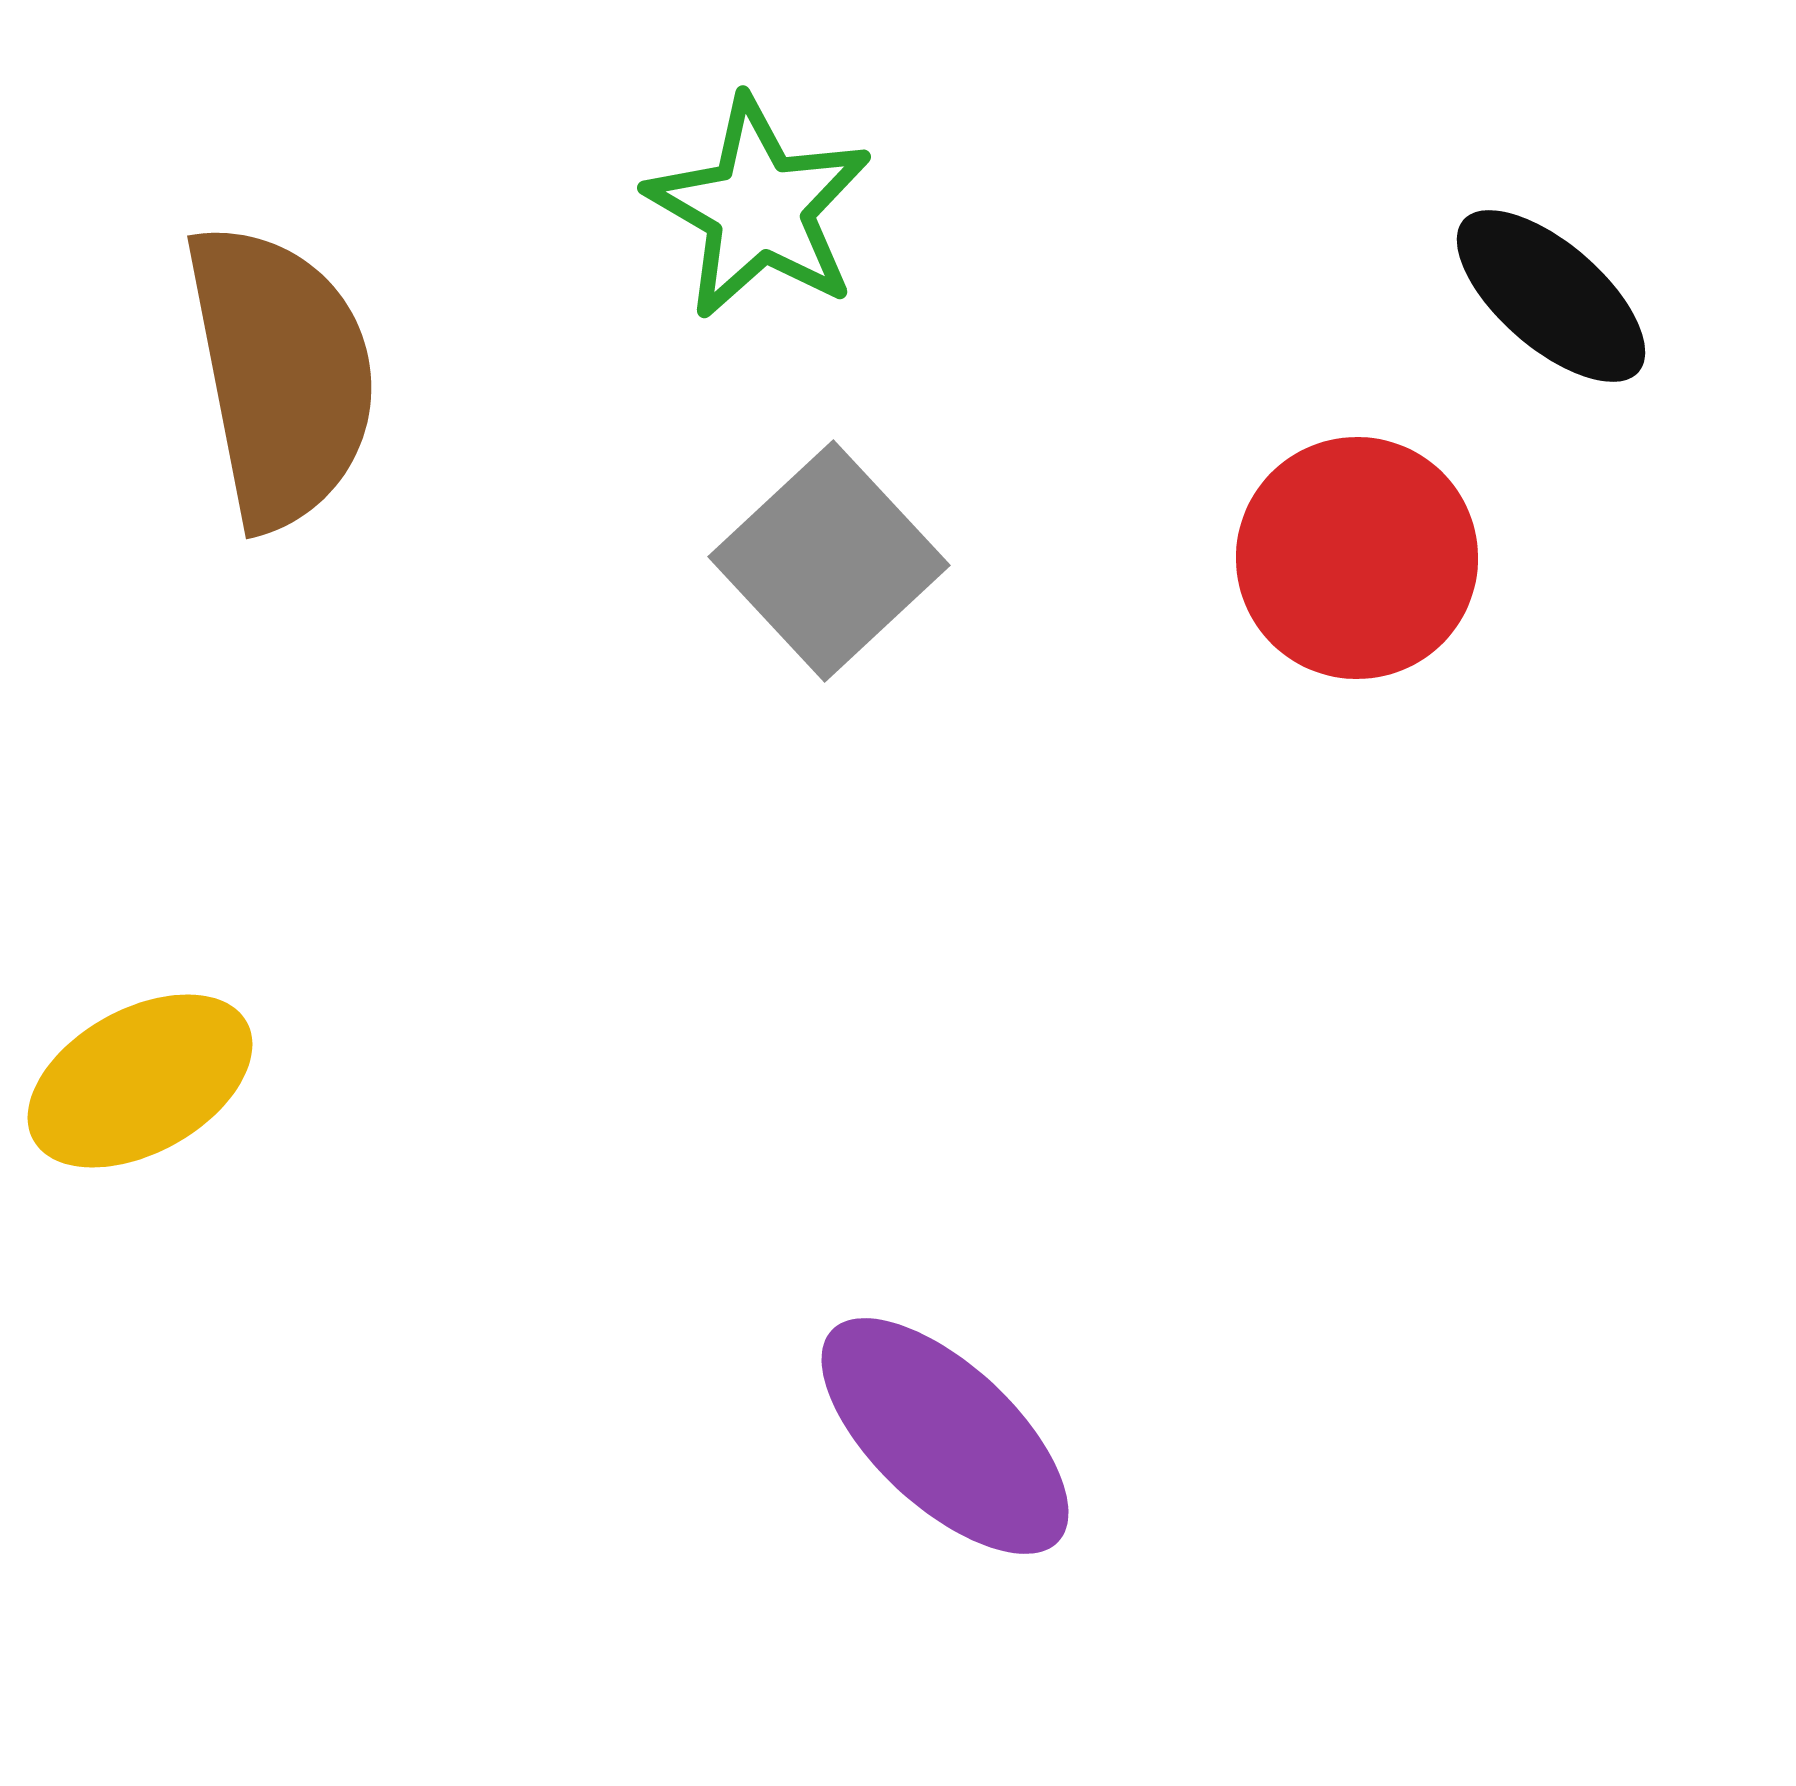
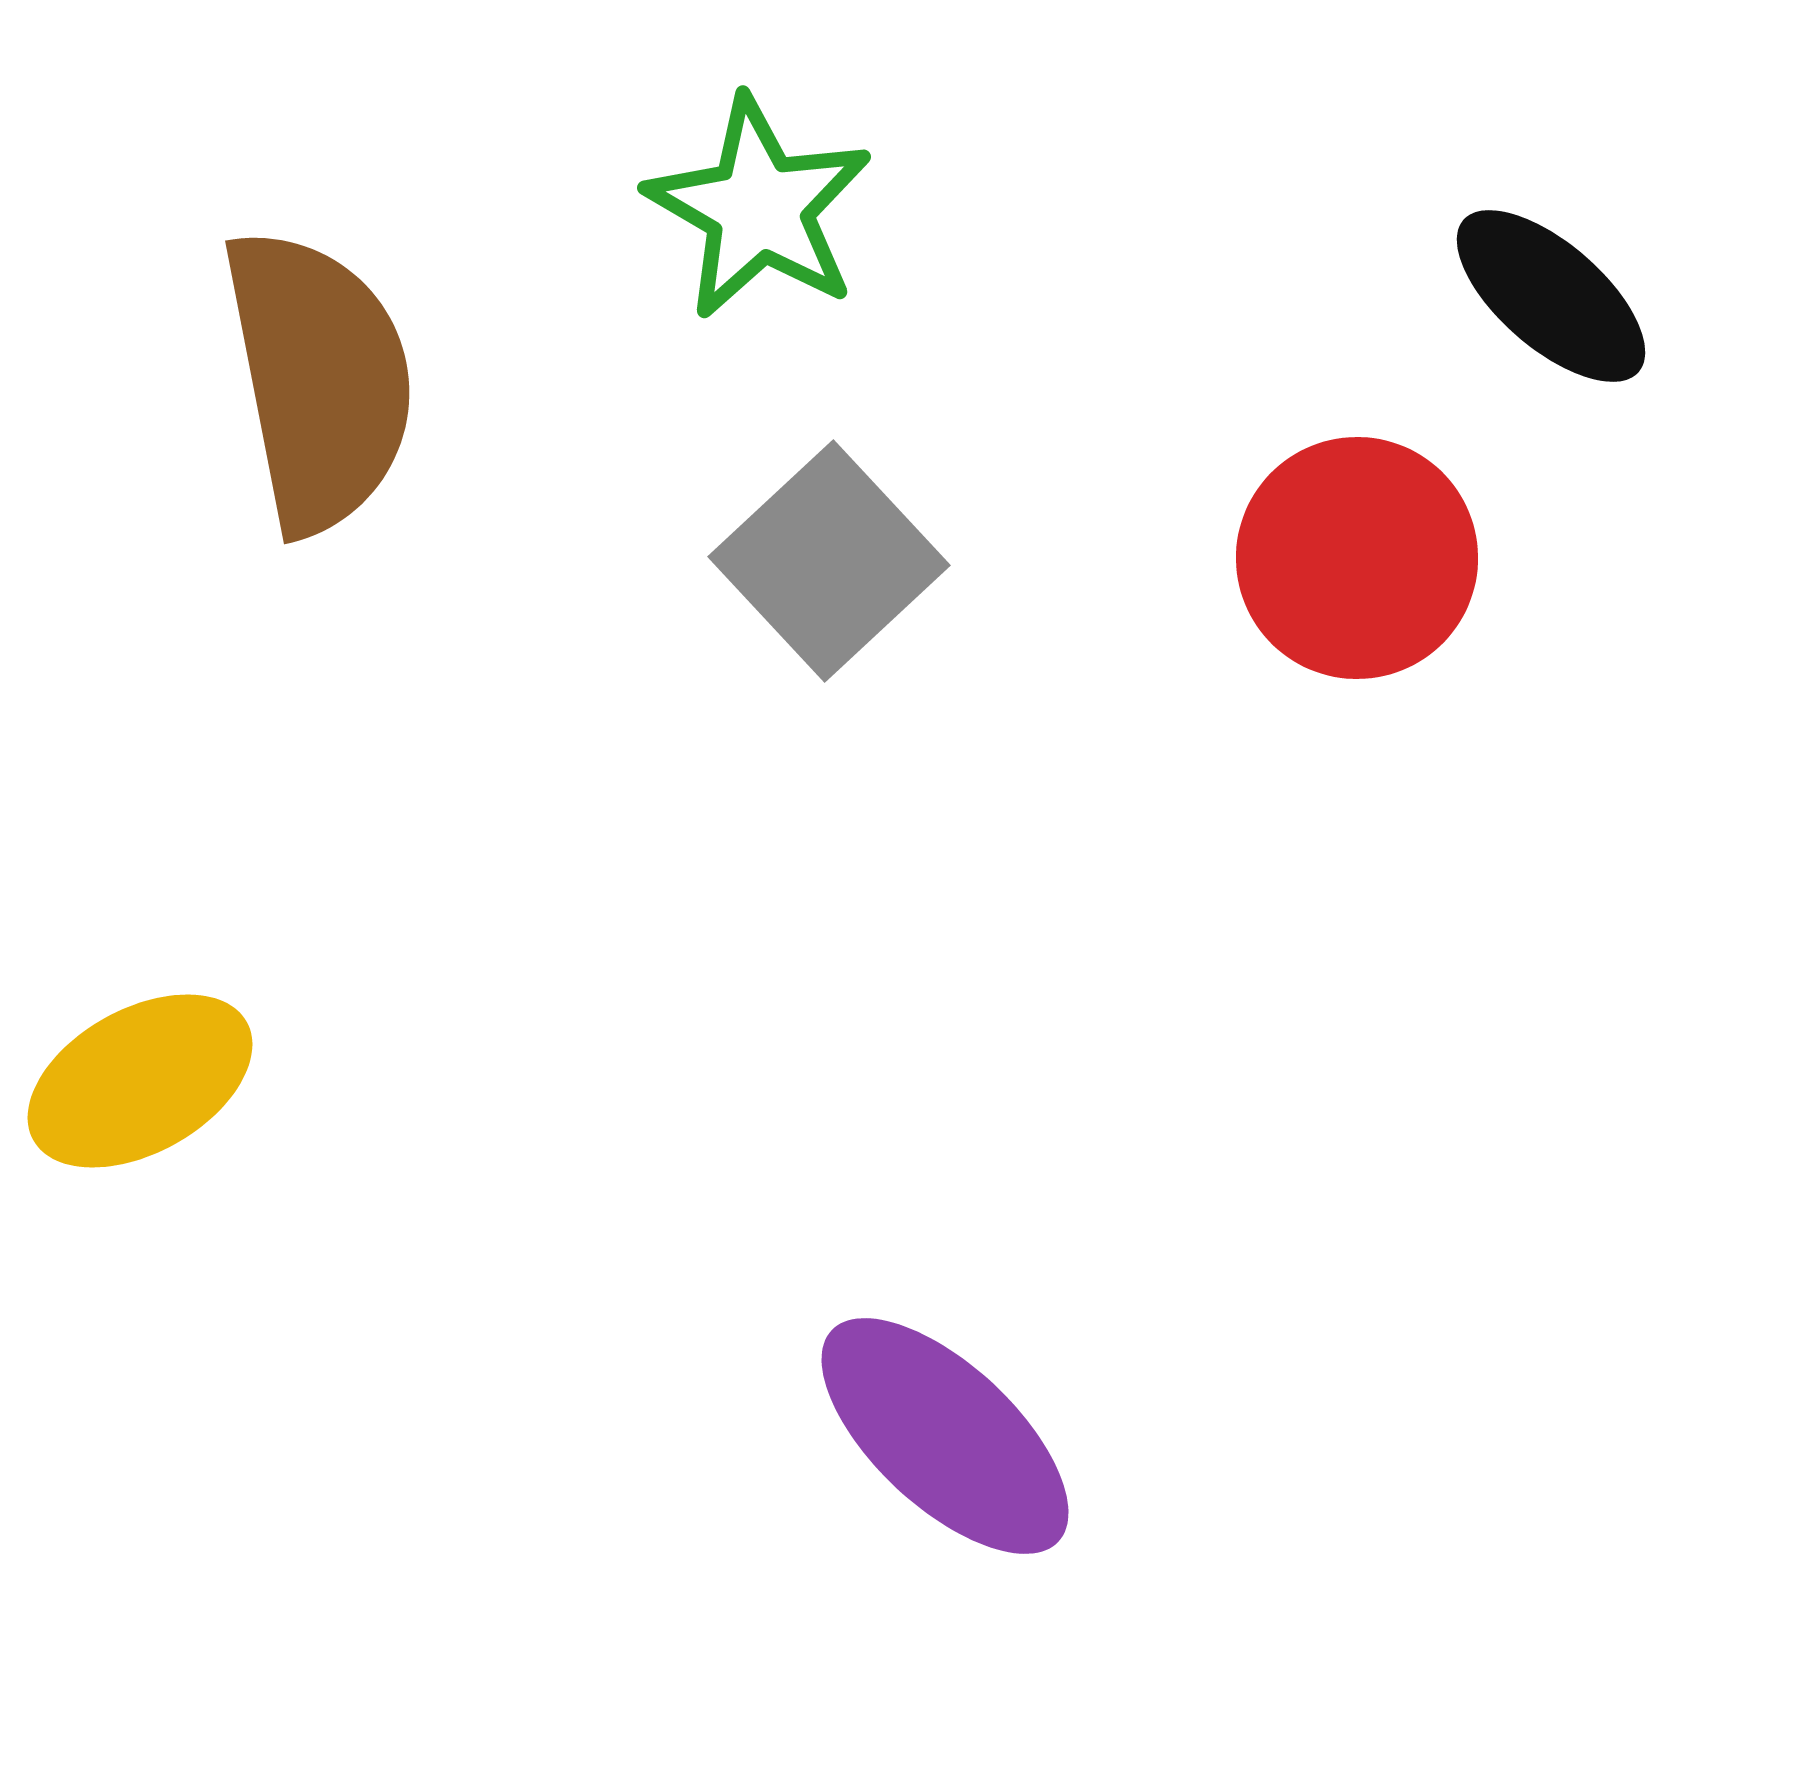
brown semicircle: moved 38 px right, 5 px down
